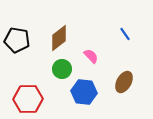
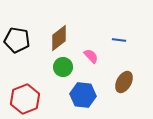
blue line: moved 6 px left, 6 px down; rotated 48 degrees counterclockwise
green circle: moved 1 px right, 2 px up
blue hexagon: moved 1 px left, 3 px down
red hexagon: moved 3 px left; rotated 20 degrees counterclockwise
